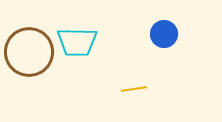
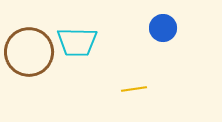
blue circle: moved 1 px left, 6 px up
